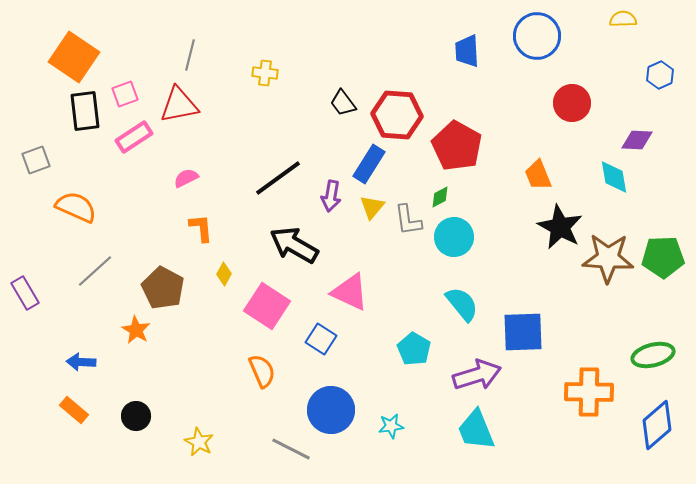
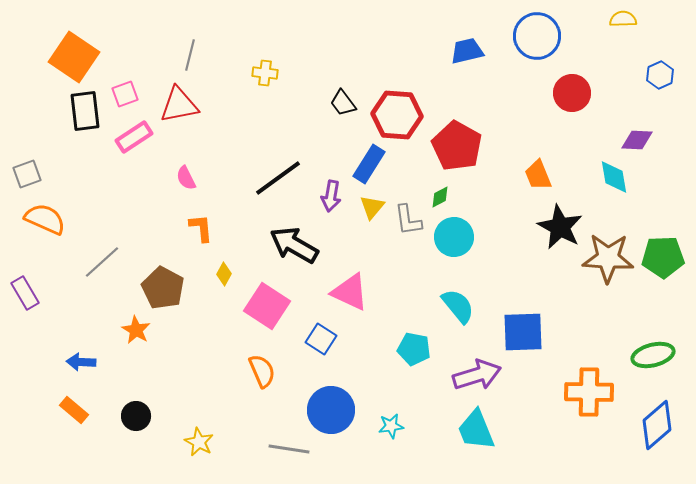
blue trapezoid at (467, 51): rotated 80 degrees clockwise
red circle at (572, 103): moved 10 px up
gray square at (36, 160): moved 9 px left, 14 px down
pink semicircle at (186, 178): rotated 90 degrees counterclockwise
orange semicircle at (76, 207): moved 31 px left, 12 px down
gray line at (95, 271): moved 7 px right, 9 px up
cyan semicircle at (462, 304): moved 4 px left, 2 px down
cyan pentagon at (414, 349): rotated 20 degrees counterclockwise
gray line at (291, 449): moved 2 px left; rotated 18 degrees counterclockwise
